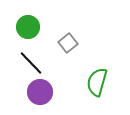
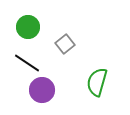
gray square: moved 3 px left, 1 px down
black line: moved 4 px left; rotated 12 degrees counterclockwise
purple circle: moved 2 px right, 2 px up
